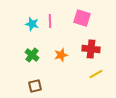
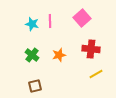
pink square: rotated 30 degrees clockwise
orange star: moved 2 px left
